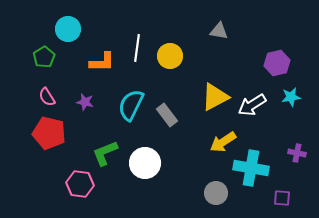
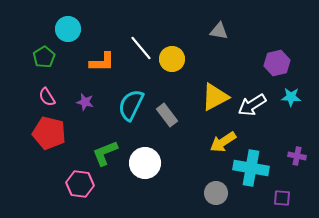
white line: moved 4 px right; rotated 48 degrees counterclockwise
yellow circle: moved 2 px right, 3 px down
cyan star: rotated 12 degrees clockwise
purple cross: moved 3 px down
